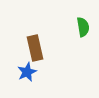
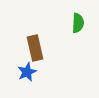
green semicircle: moved 5 px left, 4 px up; rotated 12 degrees clockwise
